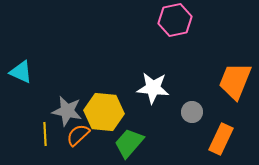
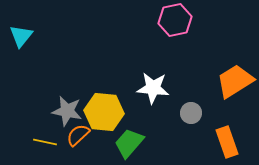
cyan triangle: moved 36 px up; rotated 45 degrees clockwise
orange trapezoid: rotated 36 degrees clockwise
gray circle: moved 1 px left, 1 px down
yellow line: moved 8 px down; rotated 75 degrees counterclockwise
orange rectangle: moved 6 px right, 3 px down; rotated 44 degrees counterclockwise
